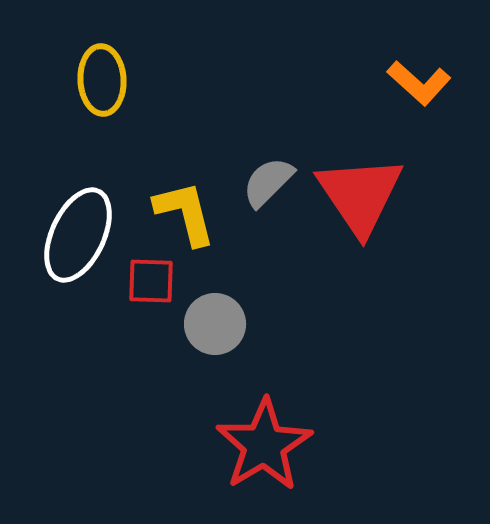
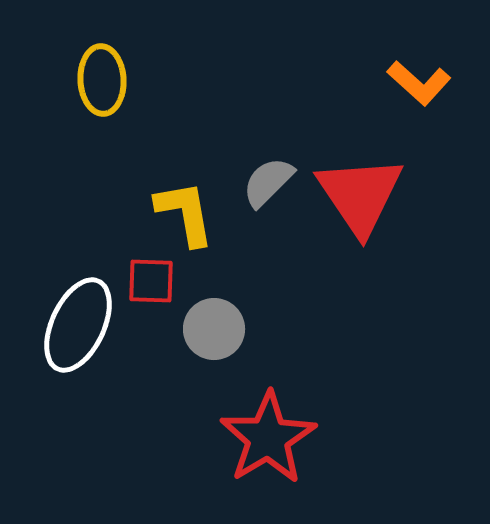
yellow L-shape: rotated 4 degrees clockwise
white ellipse: moved 90 px down
gray circle: moved 1 px left, 5 px down
red star: moved 4 px right, 7 px up
